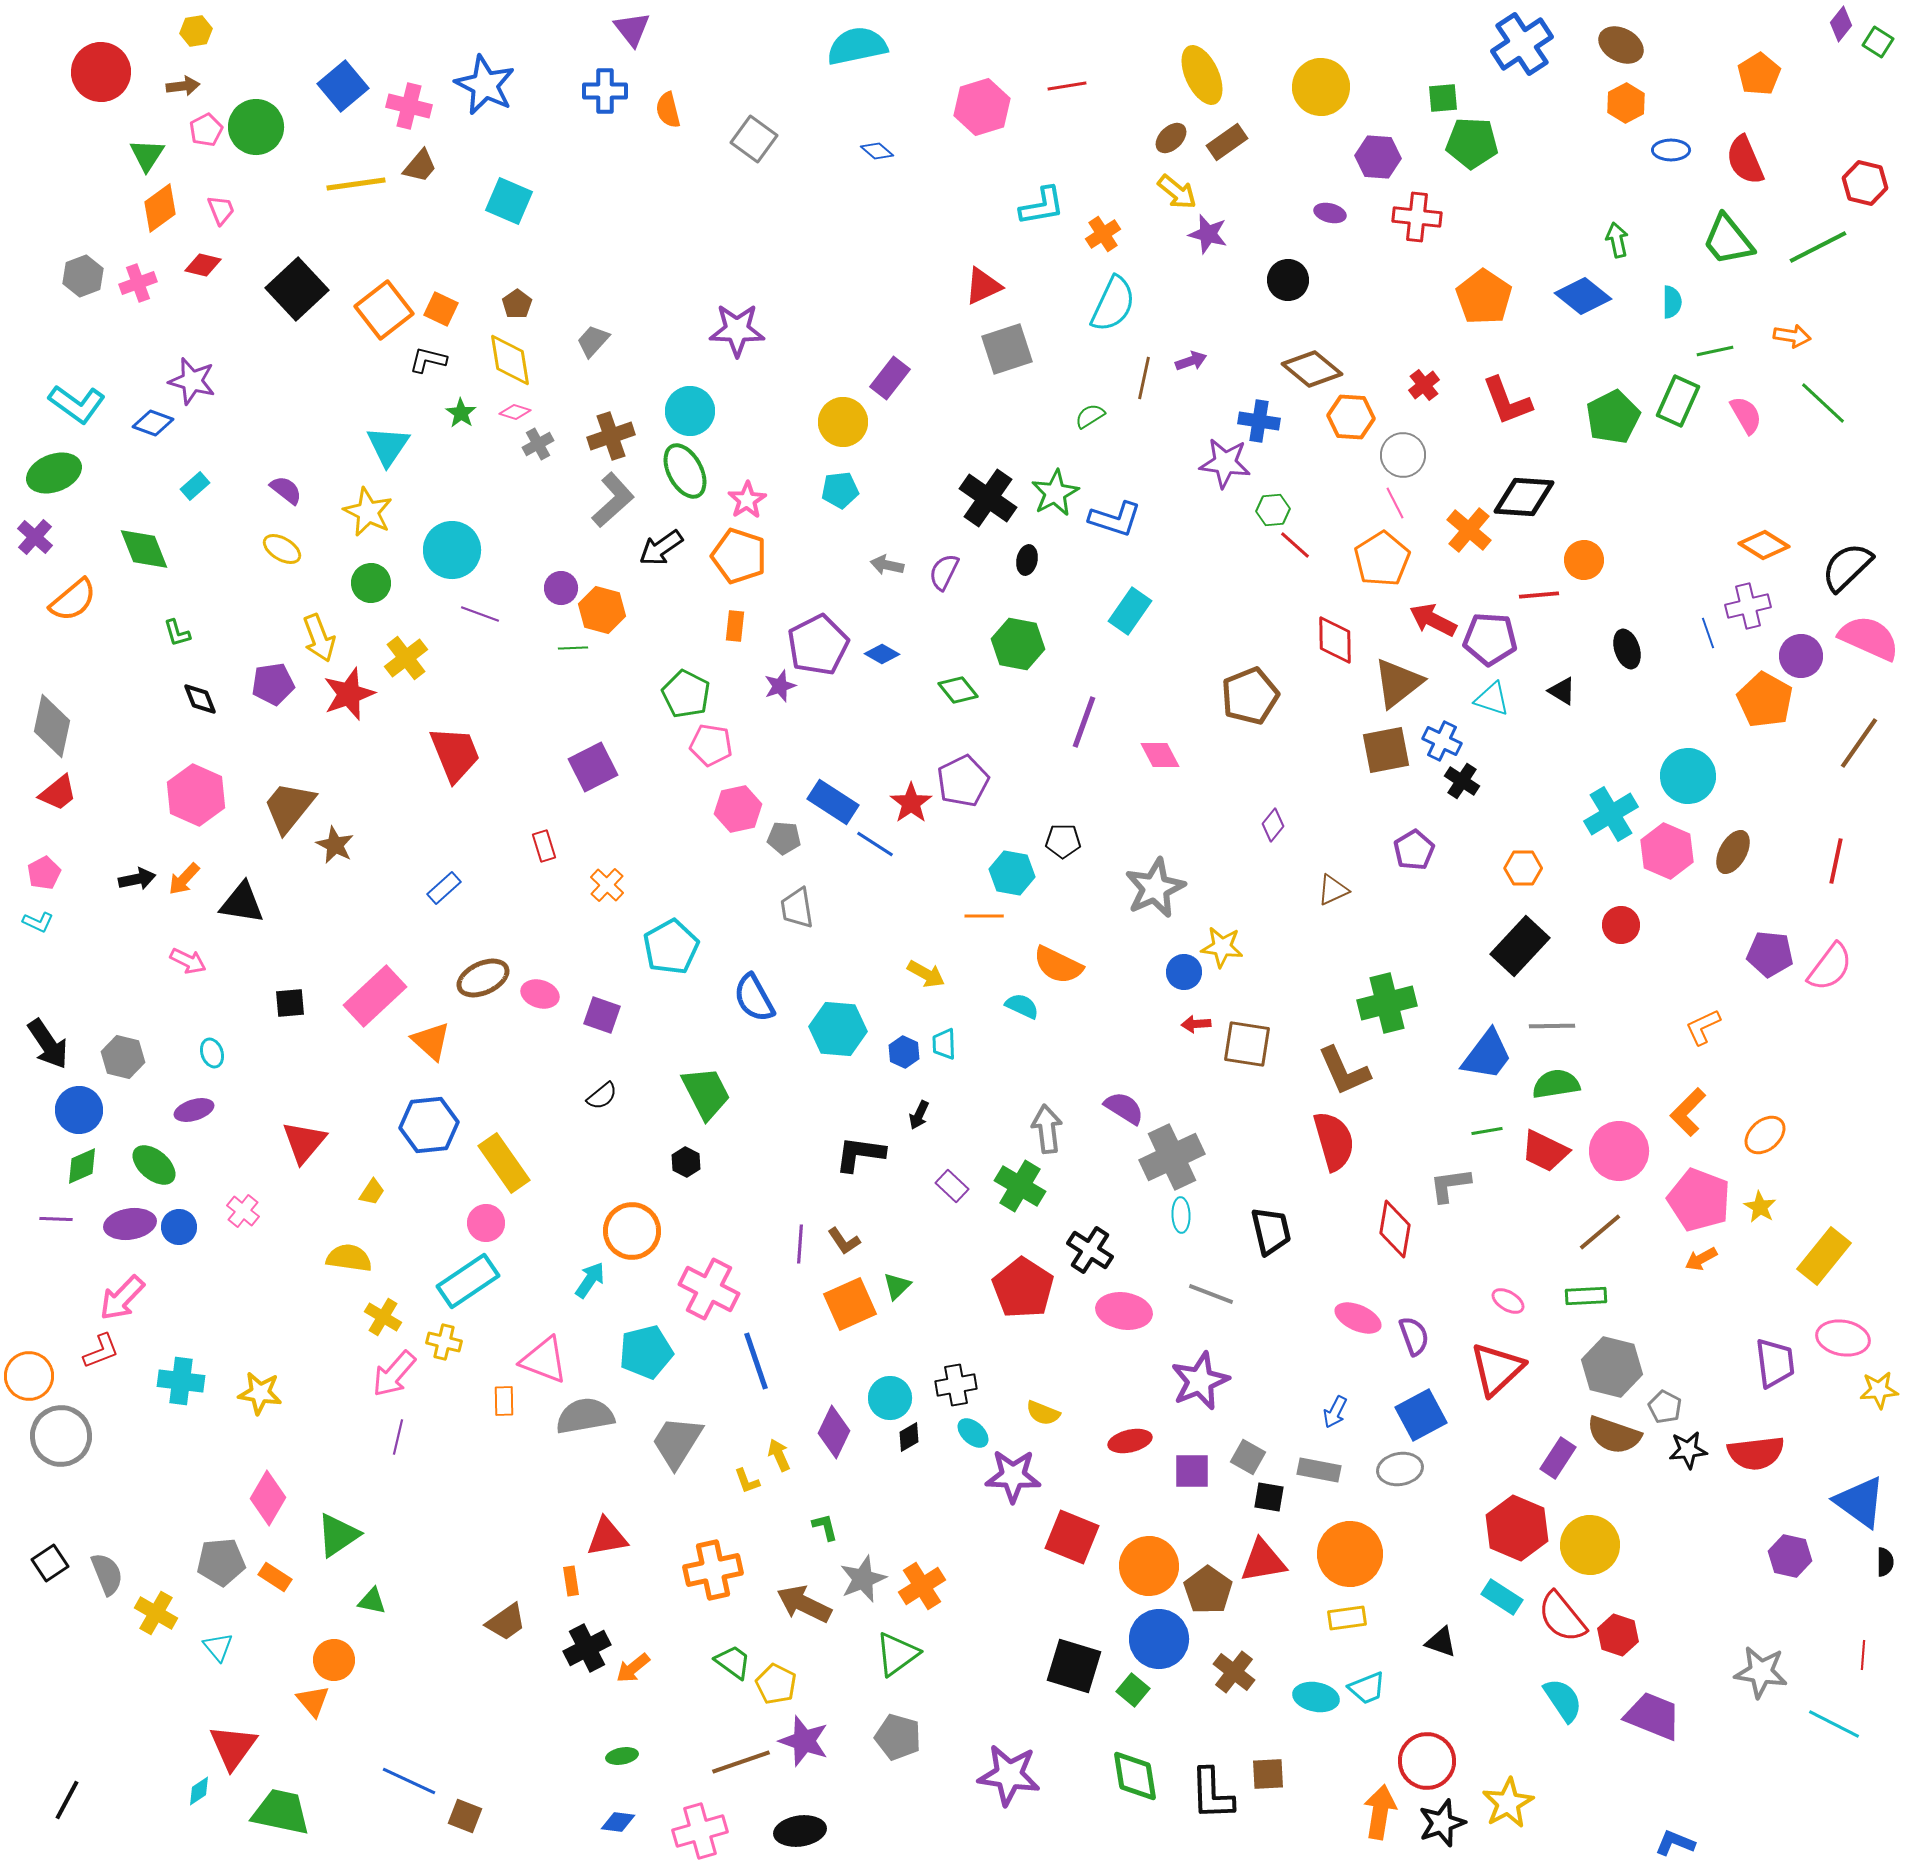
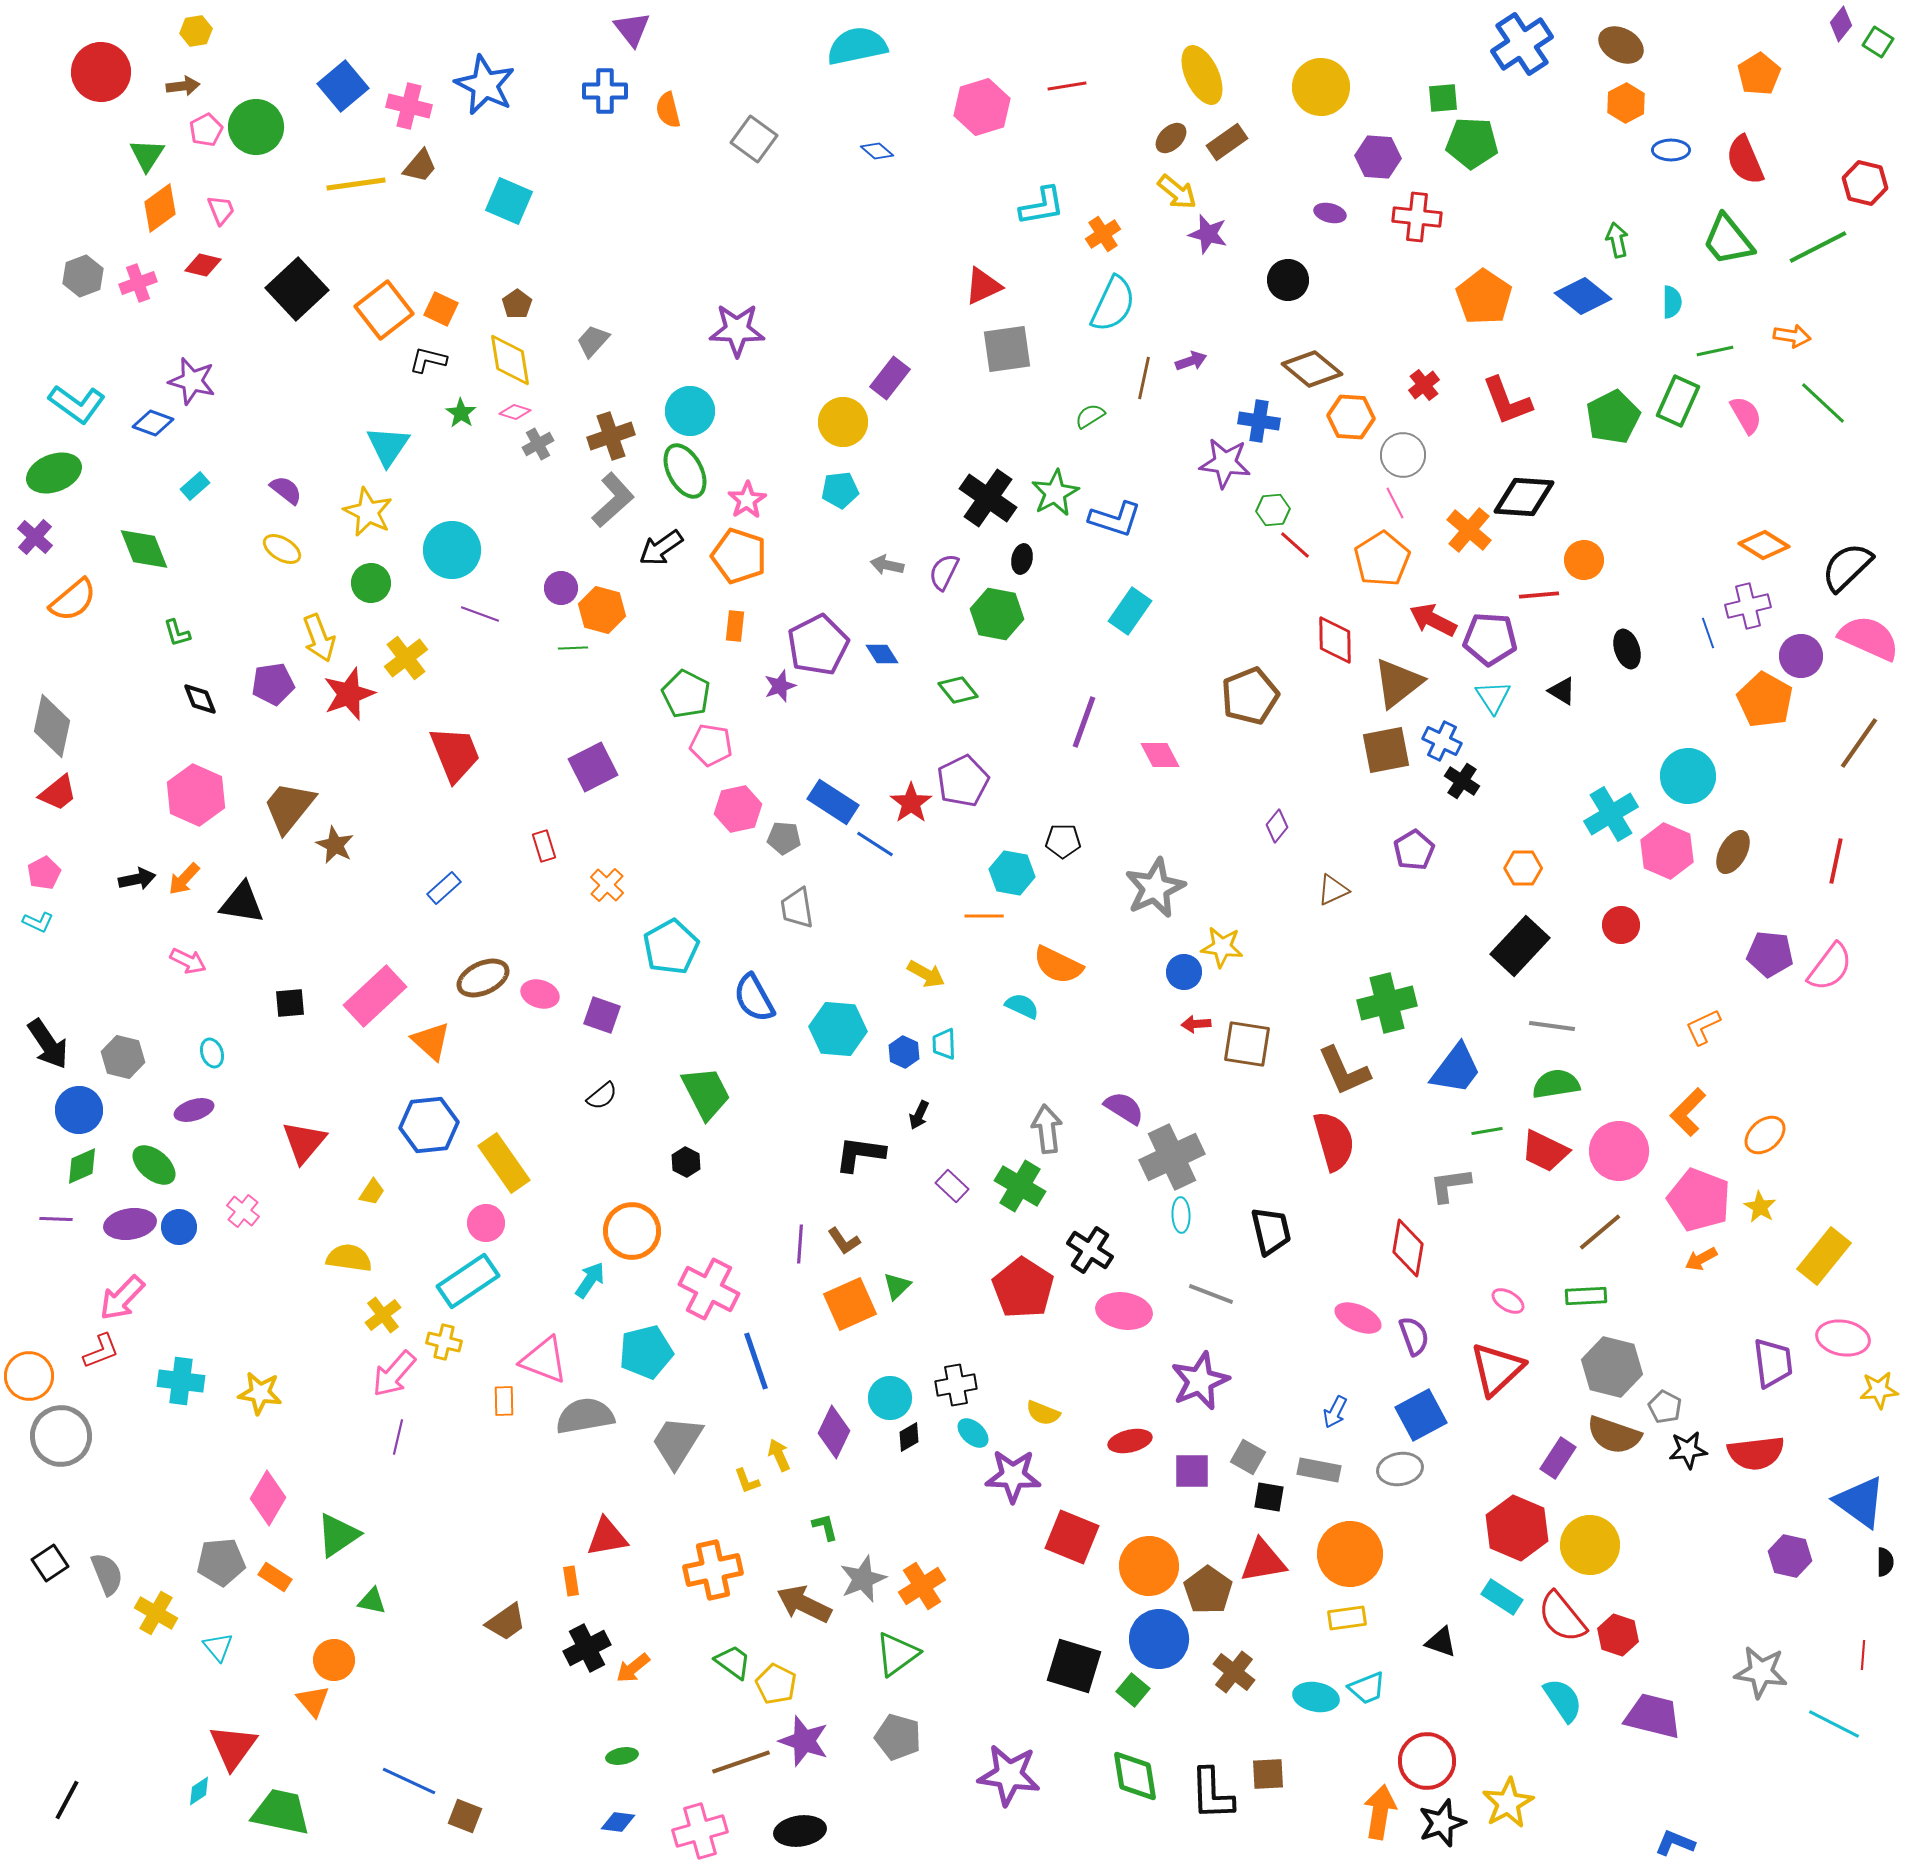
gray square at (1007, 349): rotated 10 degrees clockwise
black ellipse at (1027, 560): moved 5 px left, 1 px up
green hexagon at (1018, 644): moved 21 px left, 30 px up
blue diamond at (882, 654): rotated 28 degrees clockwise
cyan triangle at (1492, 699): moved 1 px right, 2 px up; rotated 39 degrees clockwise
purple diamond at (1273, 825): moved 4 px right, 1 px down
gray line at (1552, 1026): rotated 9 degrees clockwise
blue trapezoid at (1487, 1055): moved 31 px left, 14 px down
red diamond at (1395, 1229): moved 13 px right, 19 px down
yellow cross at (383, 1317): moved 2 px up; rotated 21 degrees clockwise
purple trapezoid at (1775, 1363): moved 2 px left
purple trapezoid at (1653, 1716): rotated 8 degrees counterclockwise
